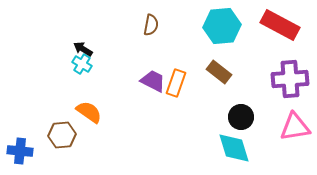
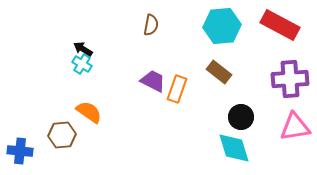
orange rectangle: moved 1 px right, 6 px down
